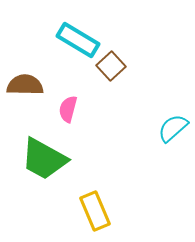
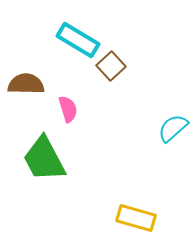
brown semicircle: moved 1 px right, 1 px up
pink semicircle: rotated 148 degrees clockwise
green trapezoid: rotated 33 degrees clockwise
yellow rectangle: moved 41 px right, 7 px down; rotated 51 degrees counterclockwise
